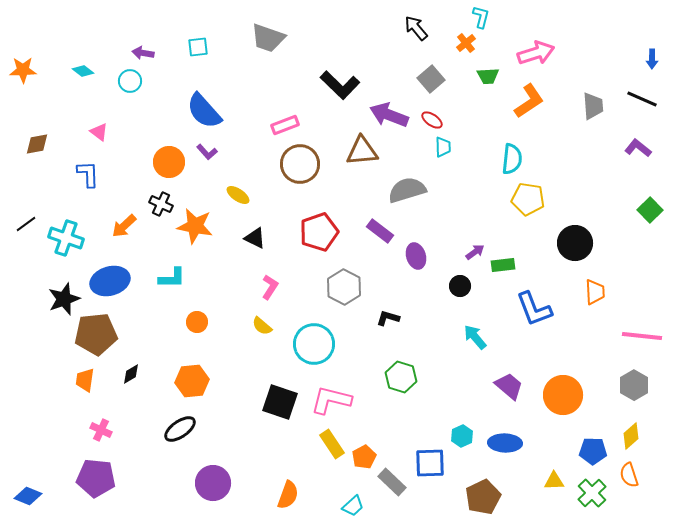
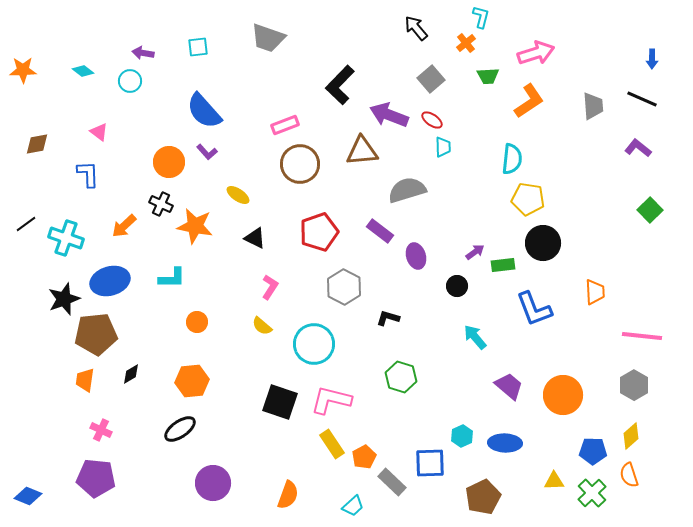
black L-shape at (340, 85): rotated 90 degrees clockwise
black circle at (575, 243): moved 32 px left
black circle at (460, 286): moved 3 px left
